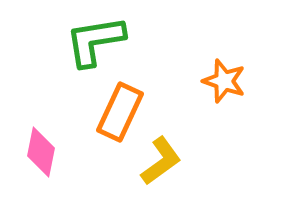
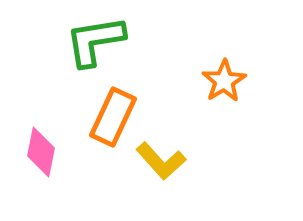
orange star: rotated 21 degrees clockwise
orange rectangle: moved 7 px left, 5 px down
yellow L-shape: rotated 84 degrees clockwise
